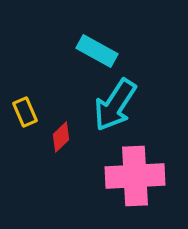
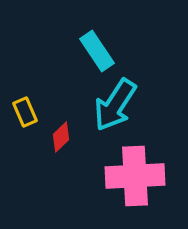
cyan rectangle: rotated 27 degrees clockwise
